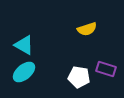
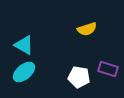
purple rectangle: moved 2 px right
